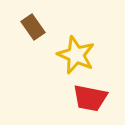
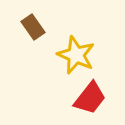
red trapezoid: rotated 63 degrees counterclockwise
